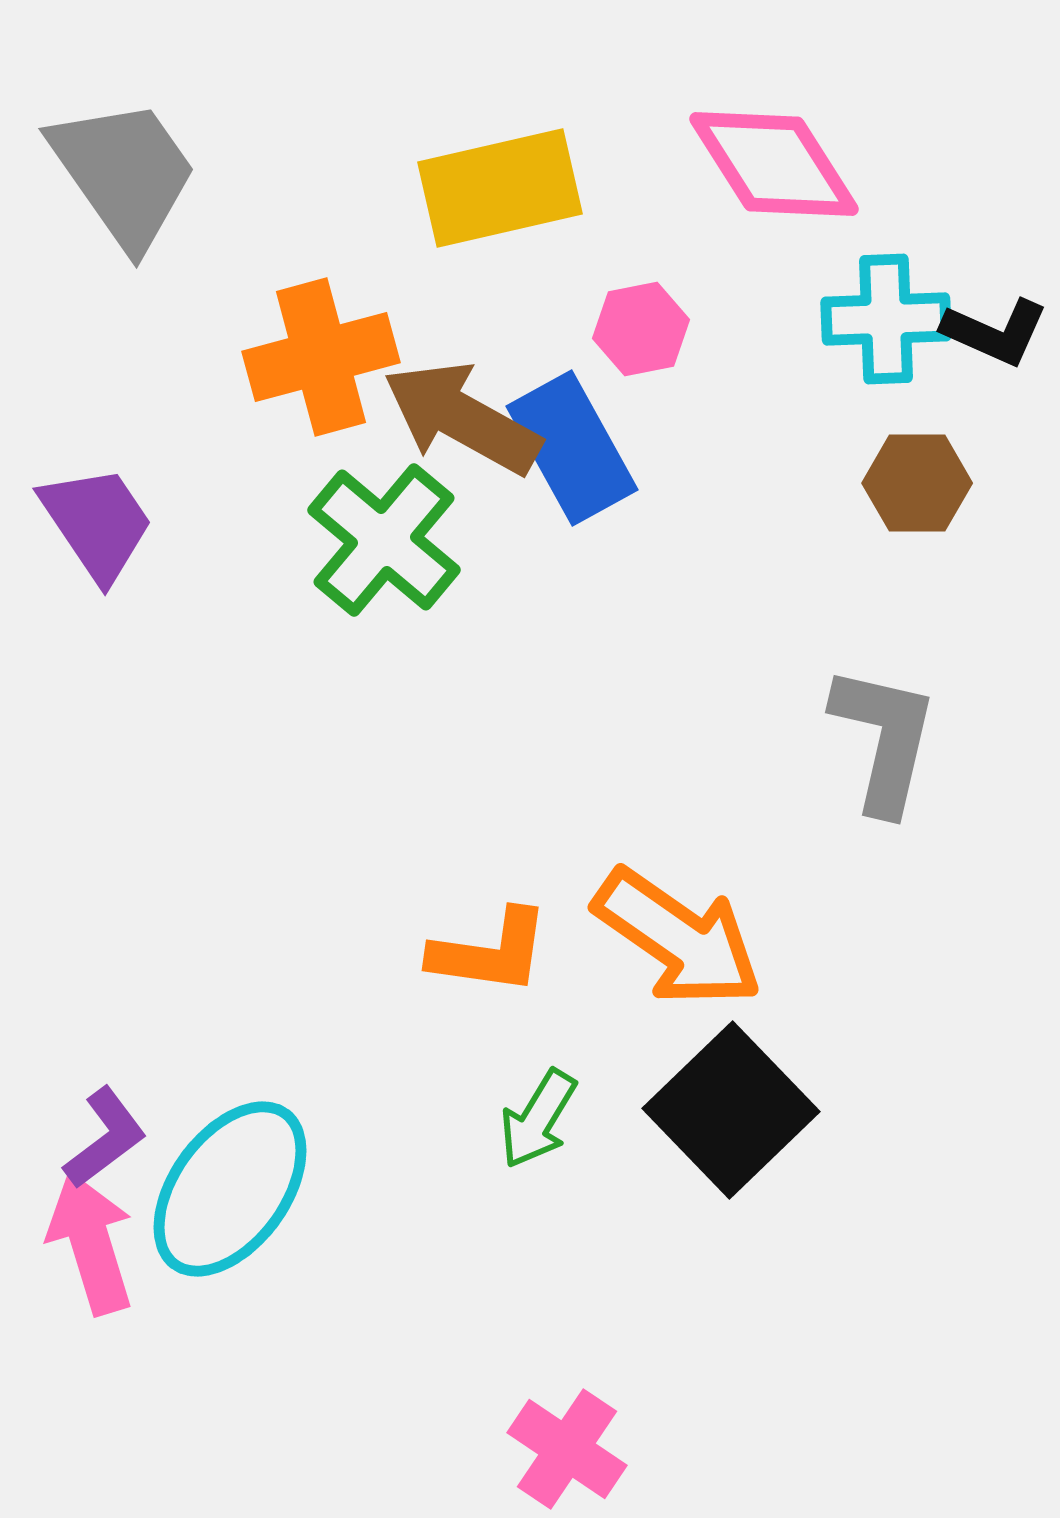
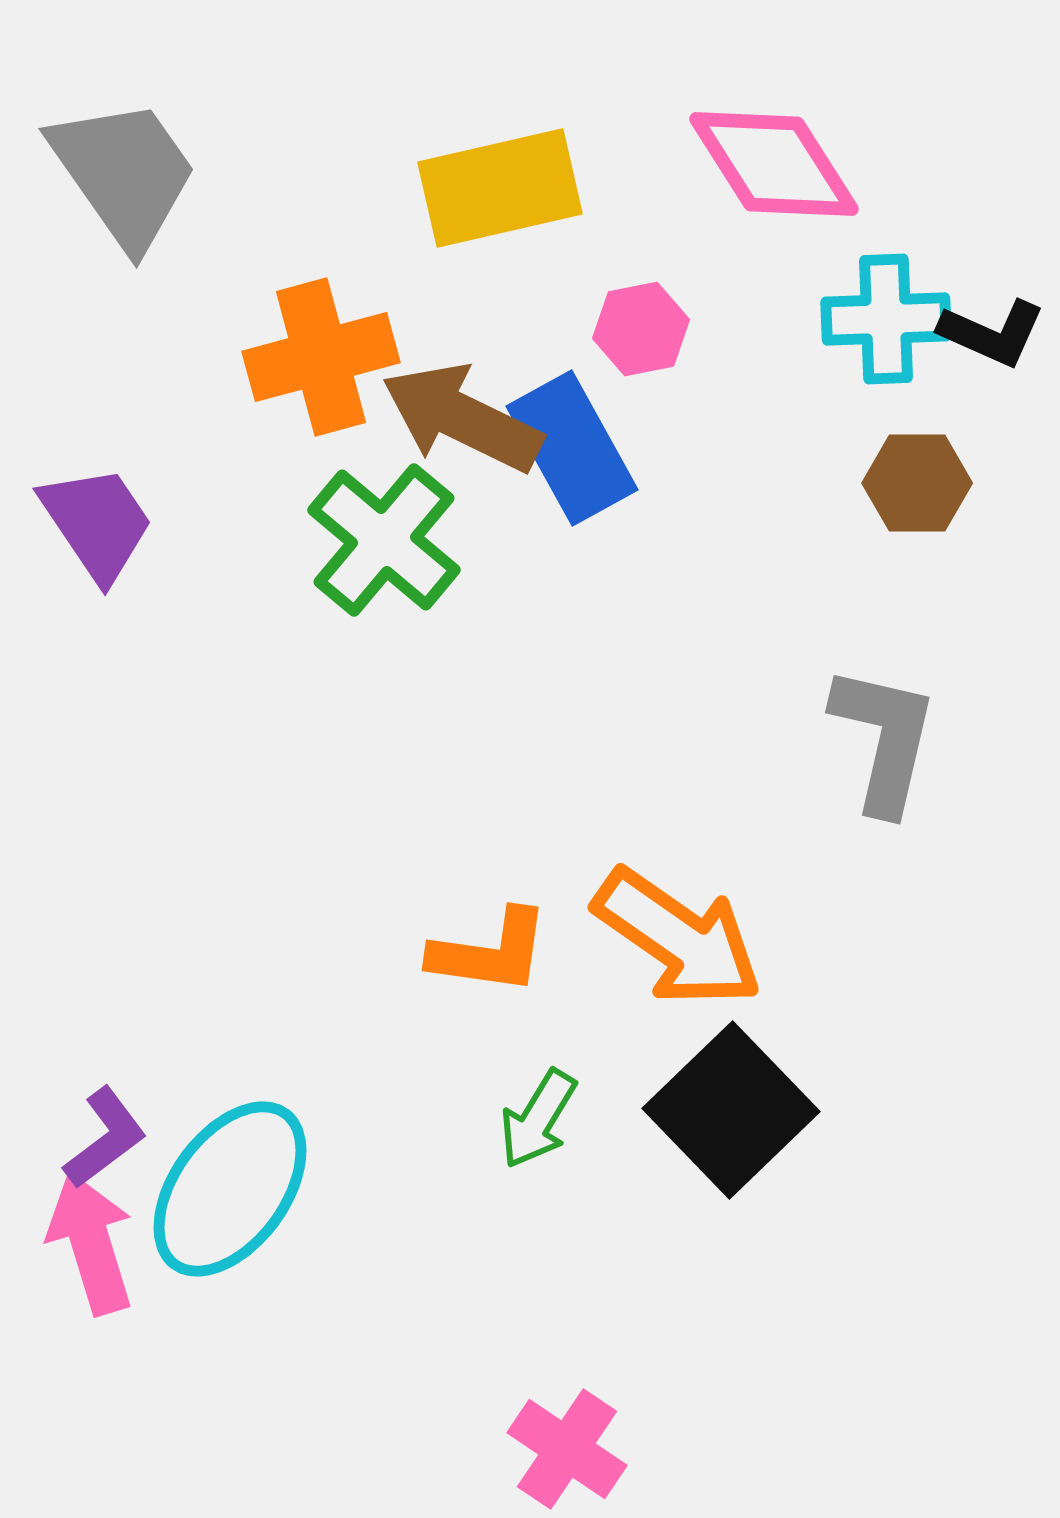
black L-shape: moved 3 px left, 1 px down
brown arrow: rotated 3 degrees counterclockwise
